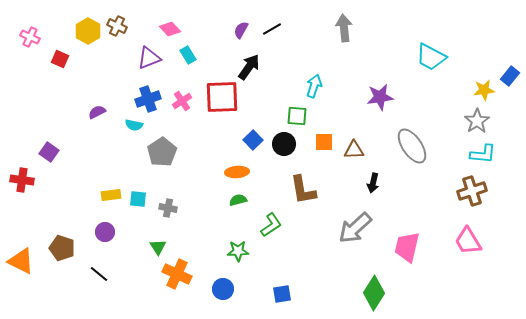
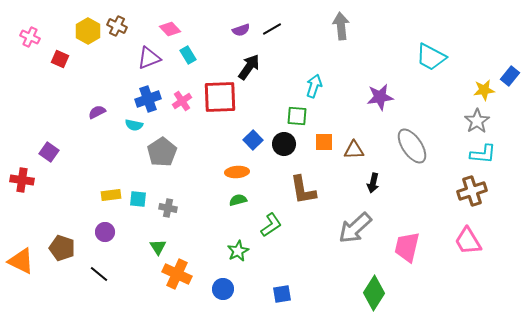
gray arrow at (344, 28): moved 3 px left, 2 px up
purple semicircle at (241, 30): rotated 138 degrees counterclockwise
red square at (222, 97): moved 2 px left
green star at (238, 251): rotated 25 degrees counterclockwise
